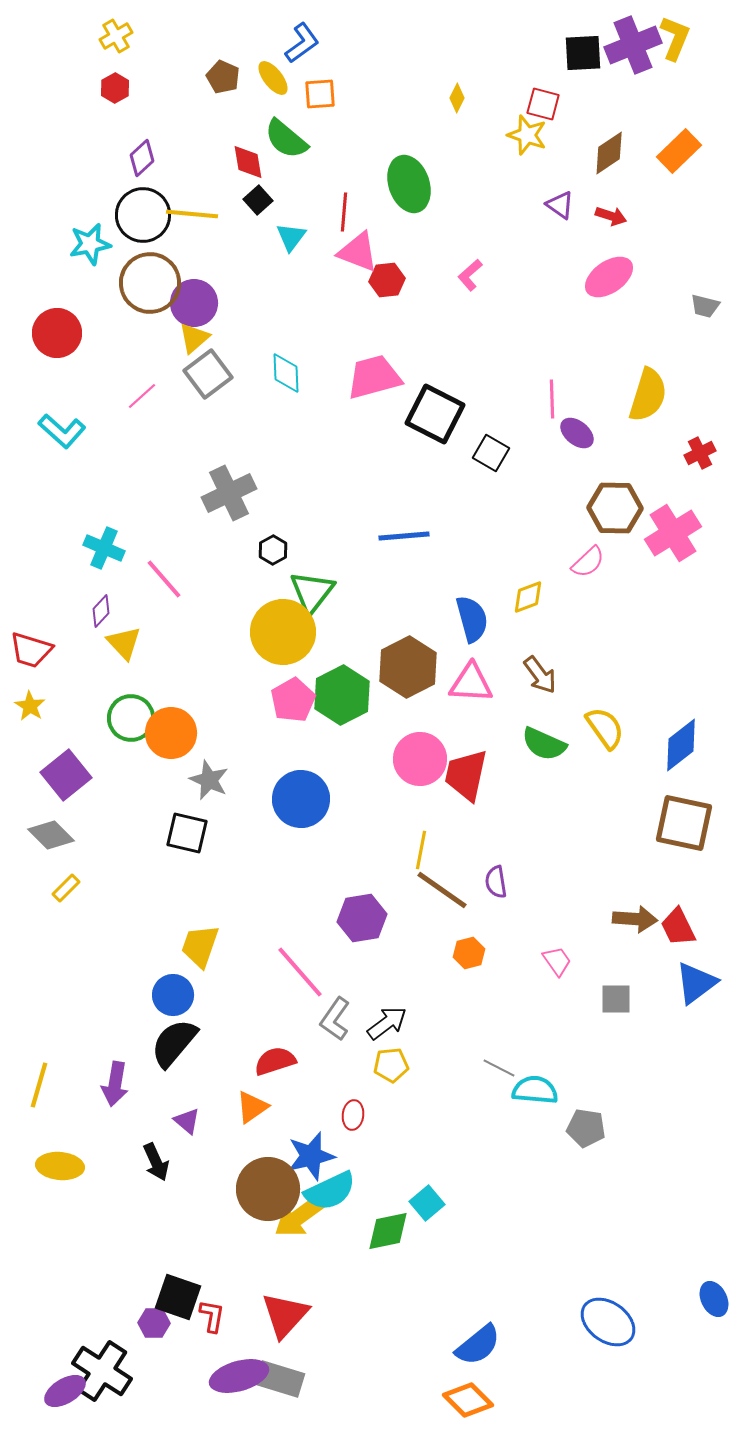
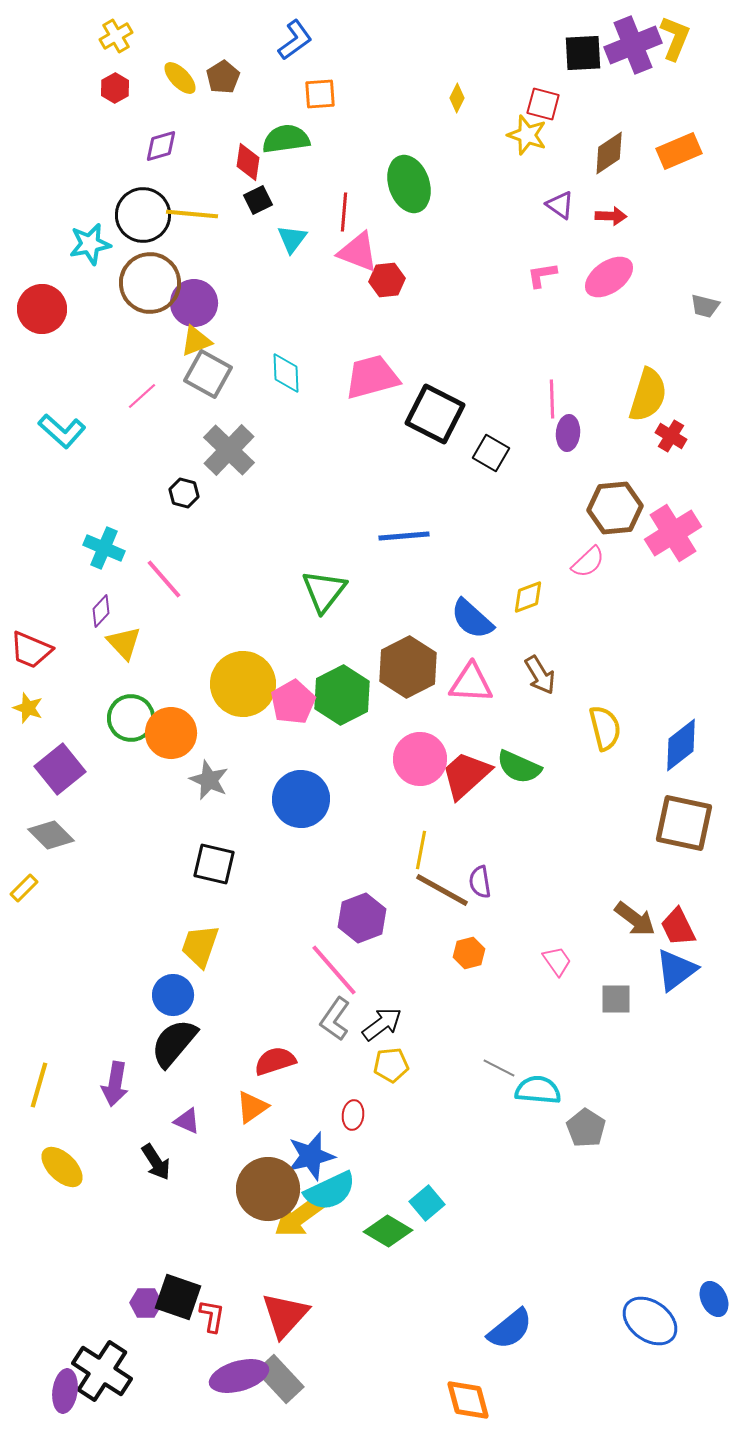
blue L-shape at (302, 43): moved 7 px left, 3 px up
brown pentagon at (223, 77): rotated 16 degrees clockwise
yellow ellipse at (273, 78): moved 93 px left; rotated 6 degrees counterclockwise
green semicircle at (286, 139): rotated 132 degrees clockwise
orange rectangle at (679, 151): rotated 21 degrees clockwise
purple diamond at (142, 158): moved 19 px right, 12 px up; rotated 27 degrees clockwise
red diamond at (248, 162): rotated 18 degrees clockwise
black square at (258, 200): rotated 16 degrees clockwise
red arrow at (611, 216): rotated 16 degrees counterclockwise
cyan triangle at (291, 237): moved 1 px right, 2 px down
pink L-shape at (470, 275): moved 72 px right; rotated 32 degrees clockwise
red circle at (57, 333): moved 15 px left, 24 px up
yellow triangle at (194, 338): moved 2 px right, 3 px down; rotated 20 degrees clockwise
gray square at (208, 374): rotated 24 degrees counterclockwise
pink trapezoid at (374, 377): moved 2 px left
purple ellipse at (577, 433): moved 9 px left; rotated 56 degrees clockwise
red cross at (700, 453): moved 29 px left, 17 px up; rotated 32 degrees counterclockwise
gray cross at (229, 493): moved 43 px up; rotated 20 degrees counterclockwise
brown hexagon at (615, 508): rotated 6 degrees counterclockwise
black hexagon at (273, 550): moved 89 px left, 57 px up; rotated 16 degrees counterclockwise
green triangle at (312, 592): moved 12 px right, 1 px up
blue semicircle at (472, 619): rotated 147 degrees clockwise
yellow circle at (283, 632): moved 40 px left, 52 px down
red trapezoid at (31, 650): rotated 6 degrees clockwise
brown arrow at (540, 675): rotated 6 degrees clockwise
pink pentagon at (293, 700): moved 2 px down
yellow star at (30, 706): moved 2 px left, 2 px down; rotated 12 degrees counterclockwise
yellow semicircle at (605, 728): rotated 21 degrees clockwise
green semicircle at (544, 744): moved 25 px left, 23 px down
purple square at (66, 775): moved 6 px left, 6 px up
red trapezoid at (466, 775): rotated 36 degrees clockwise
black square at (187, 833): moved 27 px right, 31 px down
purple semicircle at (496, 882): moved 16 px left
yellow rectangle at (66, 888): moved 42 px left
brown line at (442, 890): rotated 6 degrees counterclockwise
purple hexagon at (362, 918): rotated 12 degrees counterclockwise
brown arrow at (635, 919): rotated 33 degrees clockwise
pink line at (300, 972): moved 34 px right, 2 px up
blue triangle at (696, 983): moved 20 px left, 13 px up
black arrow at (387, 1023): moved 5 px left, 1 px down
cyan semicircle at (535, 1090): moved 3 px right
purple triangle at (187, 1121): rotated 16 degrees counterclockwise
gray pentagon at (586, 1128): rotated 24 degrees clockwise
black arrow at (156, 1162): rotated 9 degrees counterclockwise
yellow ellipse at (60, 1166): moved 2 px right, 1 px down; rotated 39 degrees clockwise
green diamond at (388, 1231): rotated 42 degrees clockwise
blue ellipse at (608, 1322): moved 42 px right, 1 px up
purple hexagon at (154, 1323): moved 8 px left, 20 px up
blue semicircle at (478, 1345): moved 32 px right, 16 px up
gray rectangle at (280, 1379): rotated 30 degrees clockwise
purple ellipse at (65, 1391): rotated 51 degrees counterclockwise
orange diamond at (468, 1400): rotated 30 degrees clockwise
